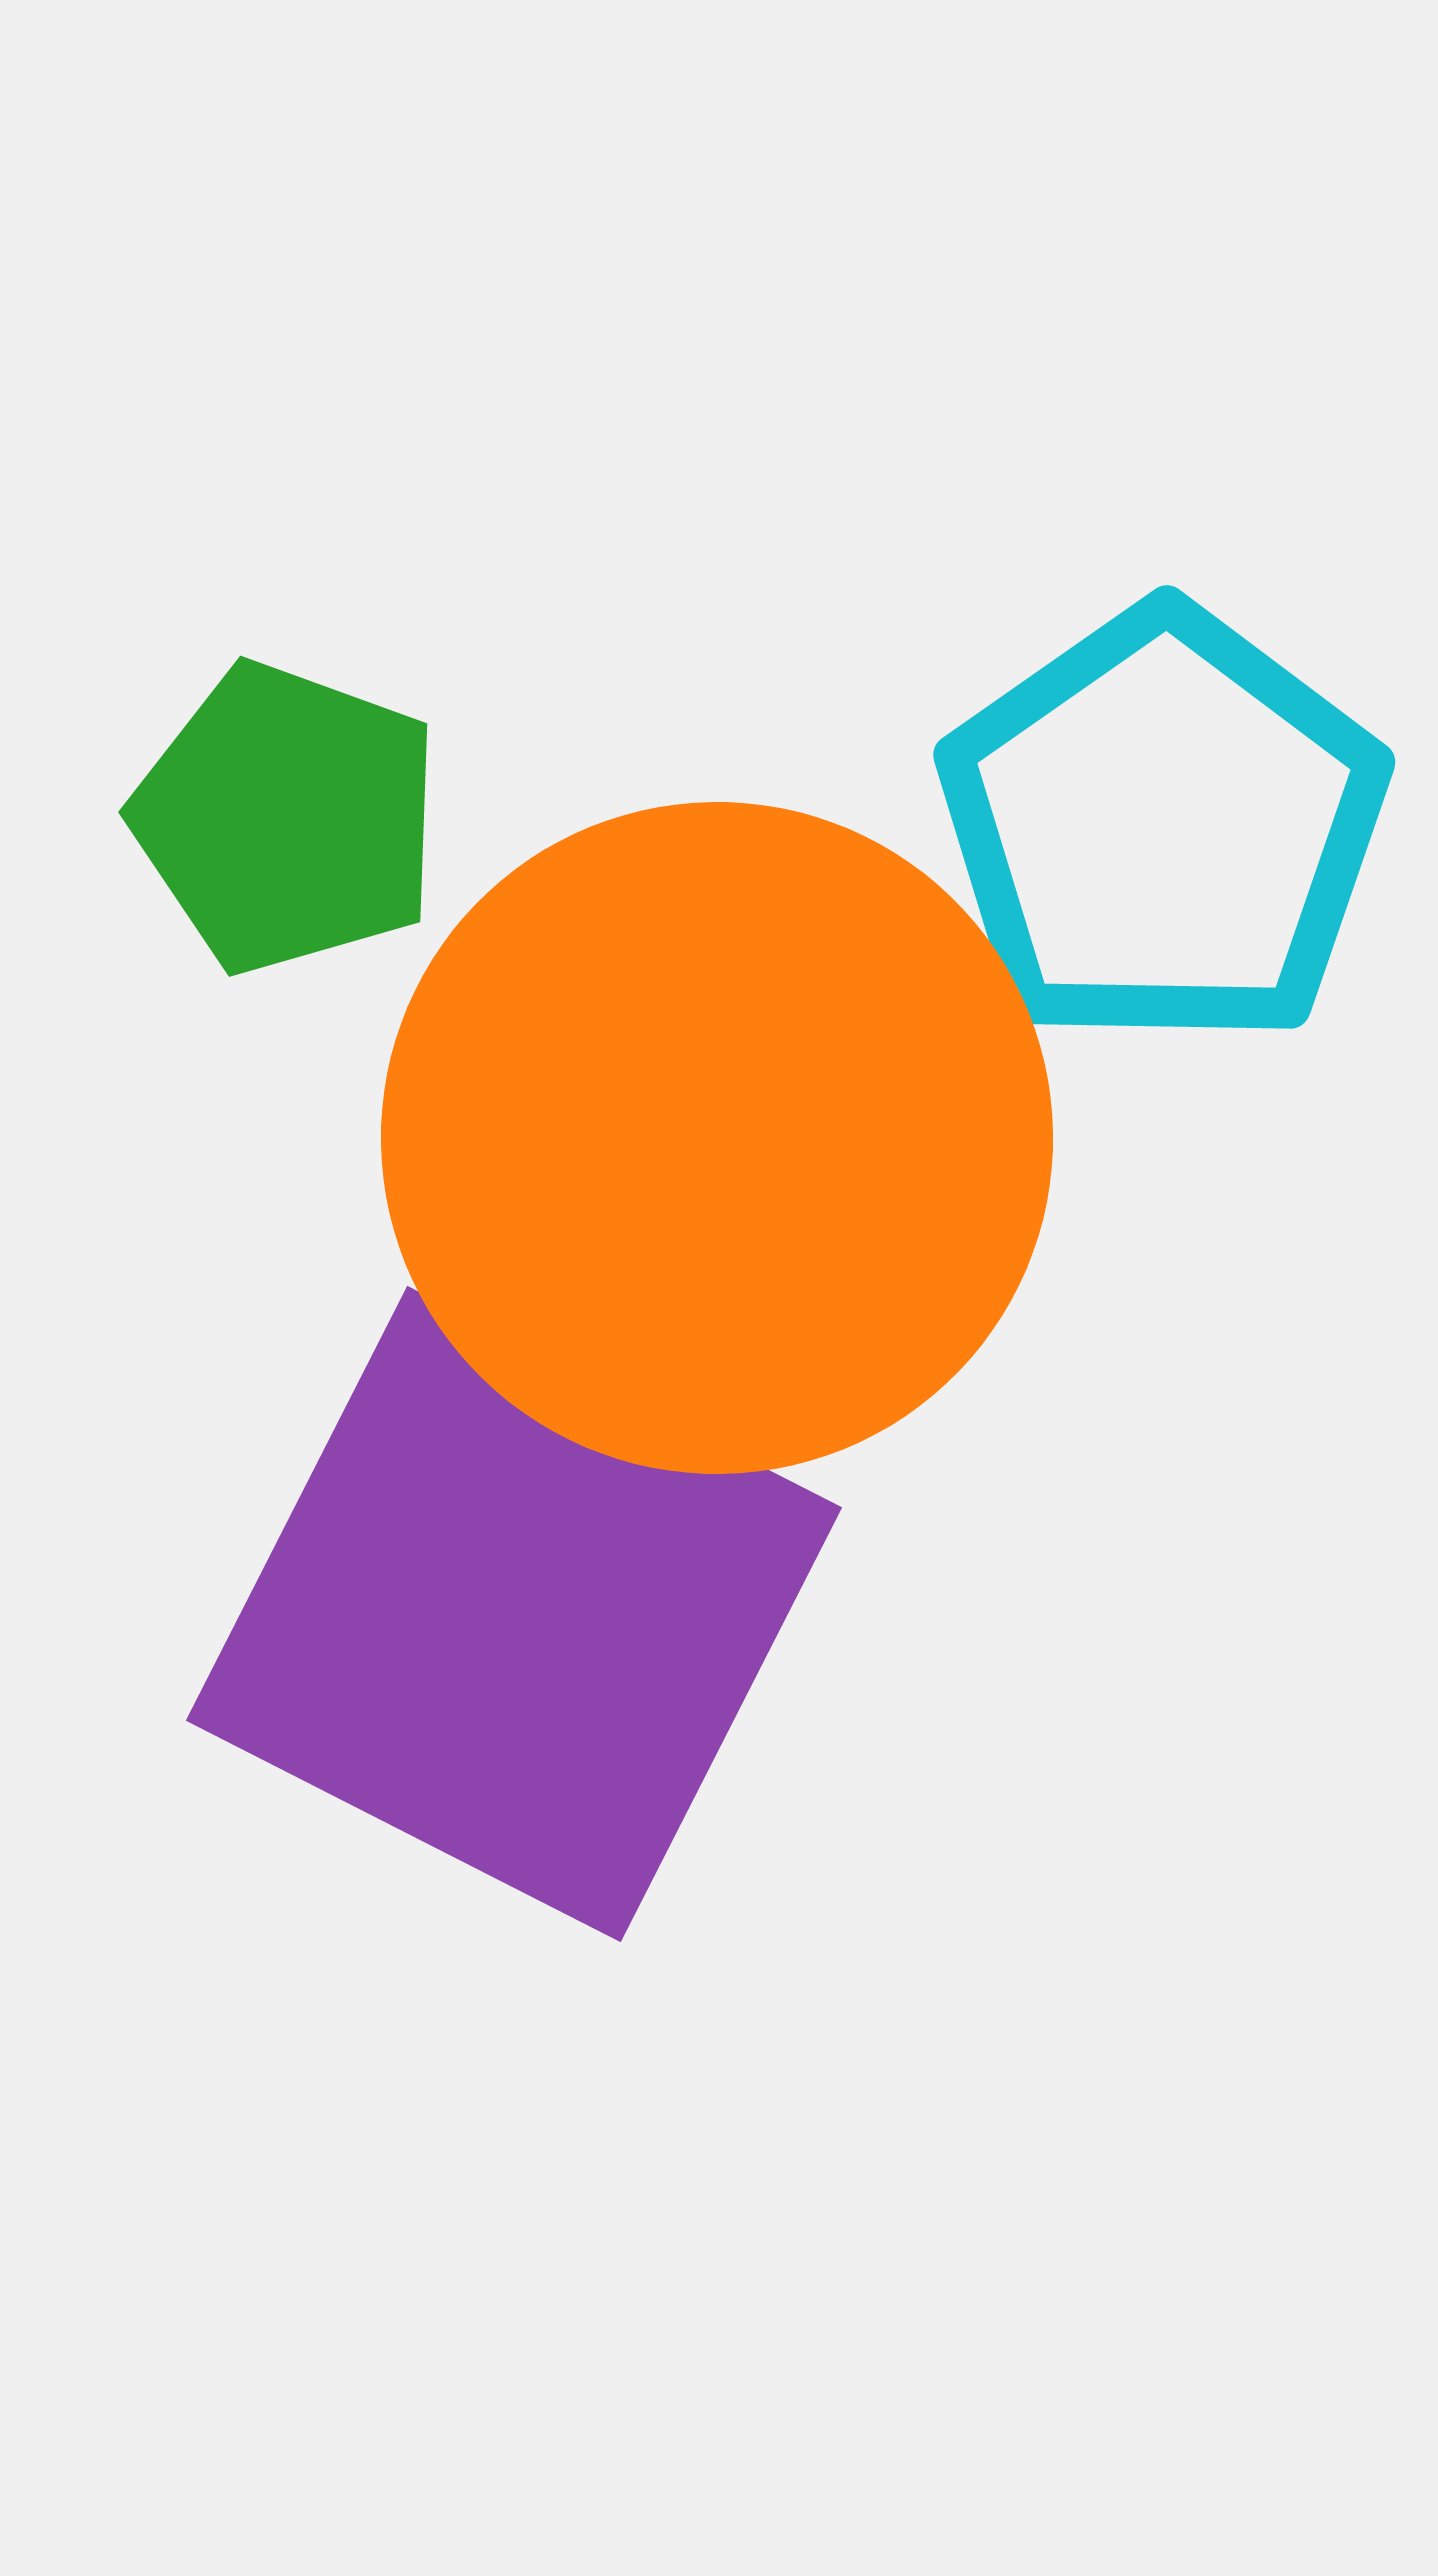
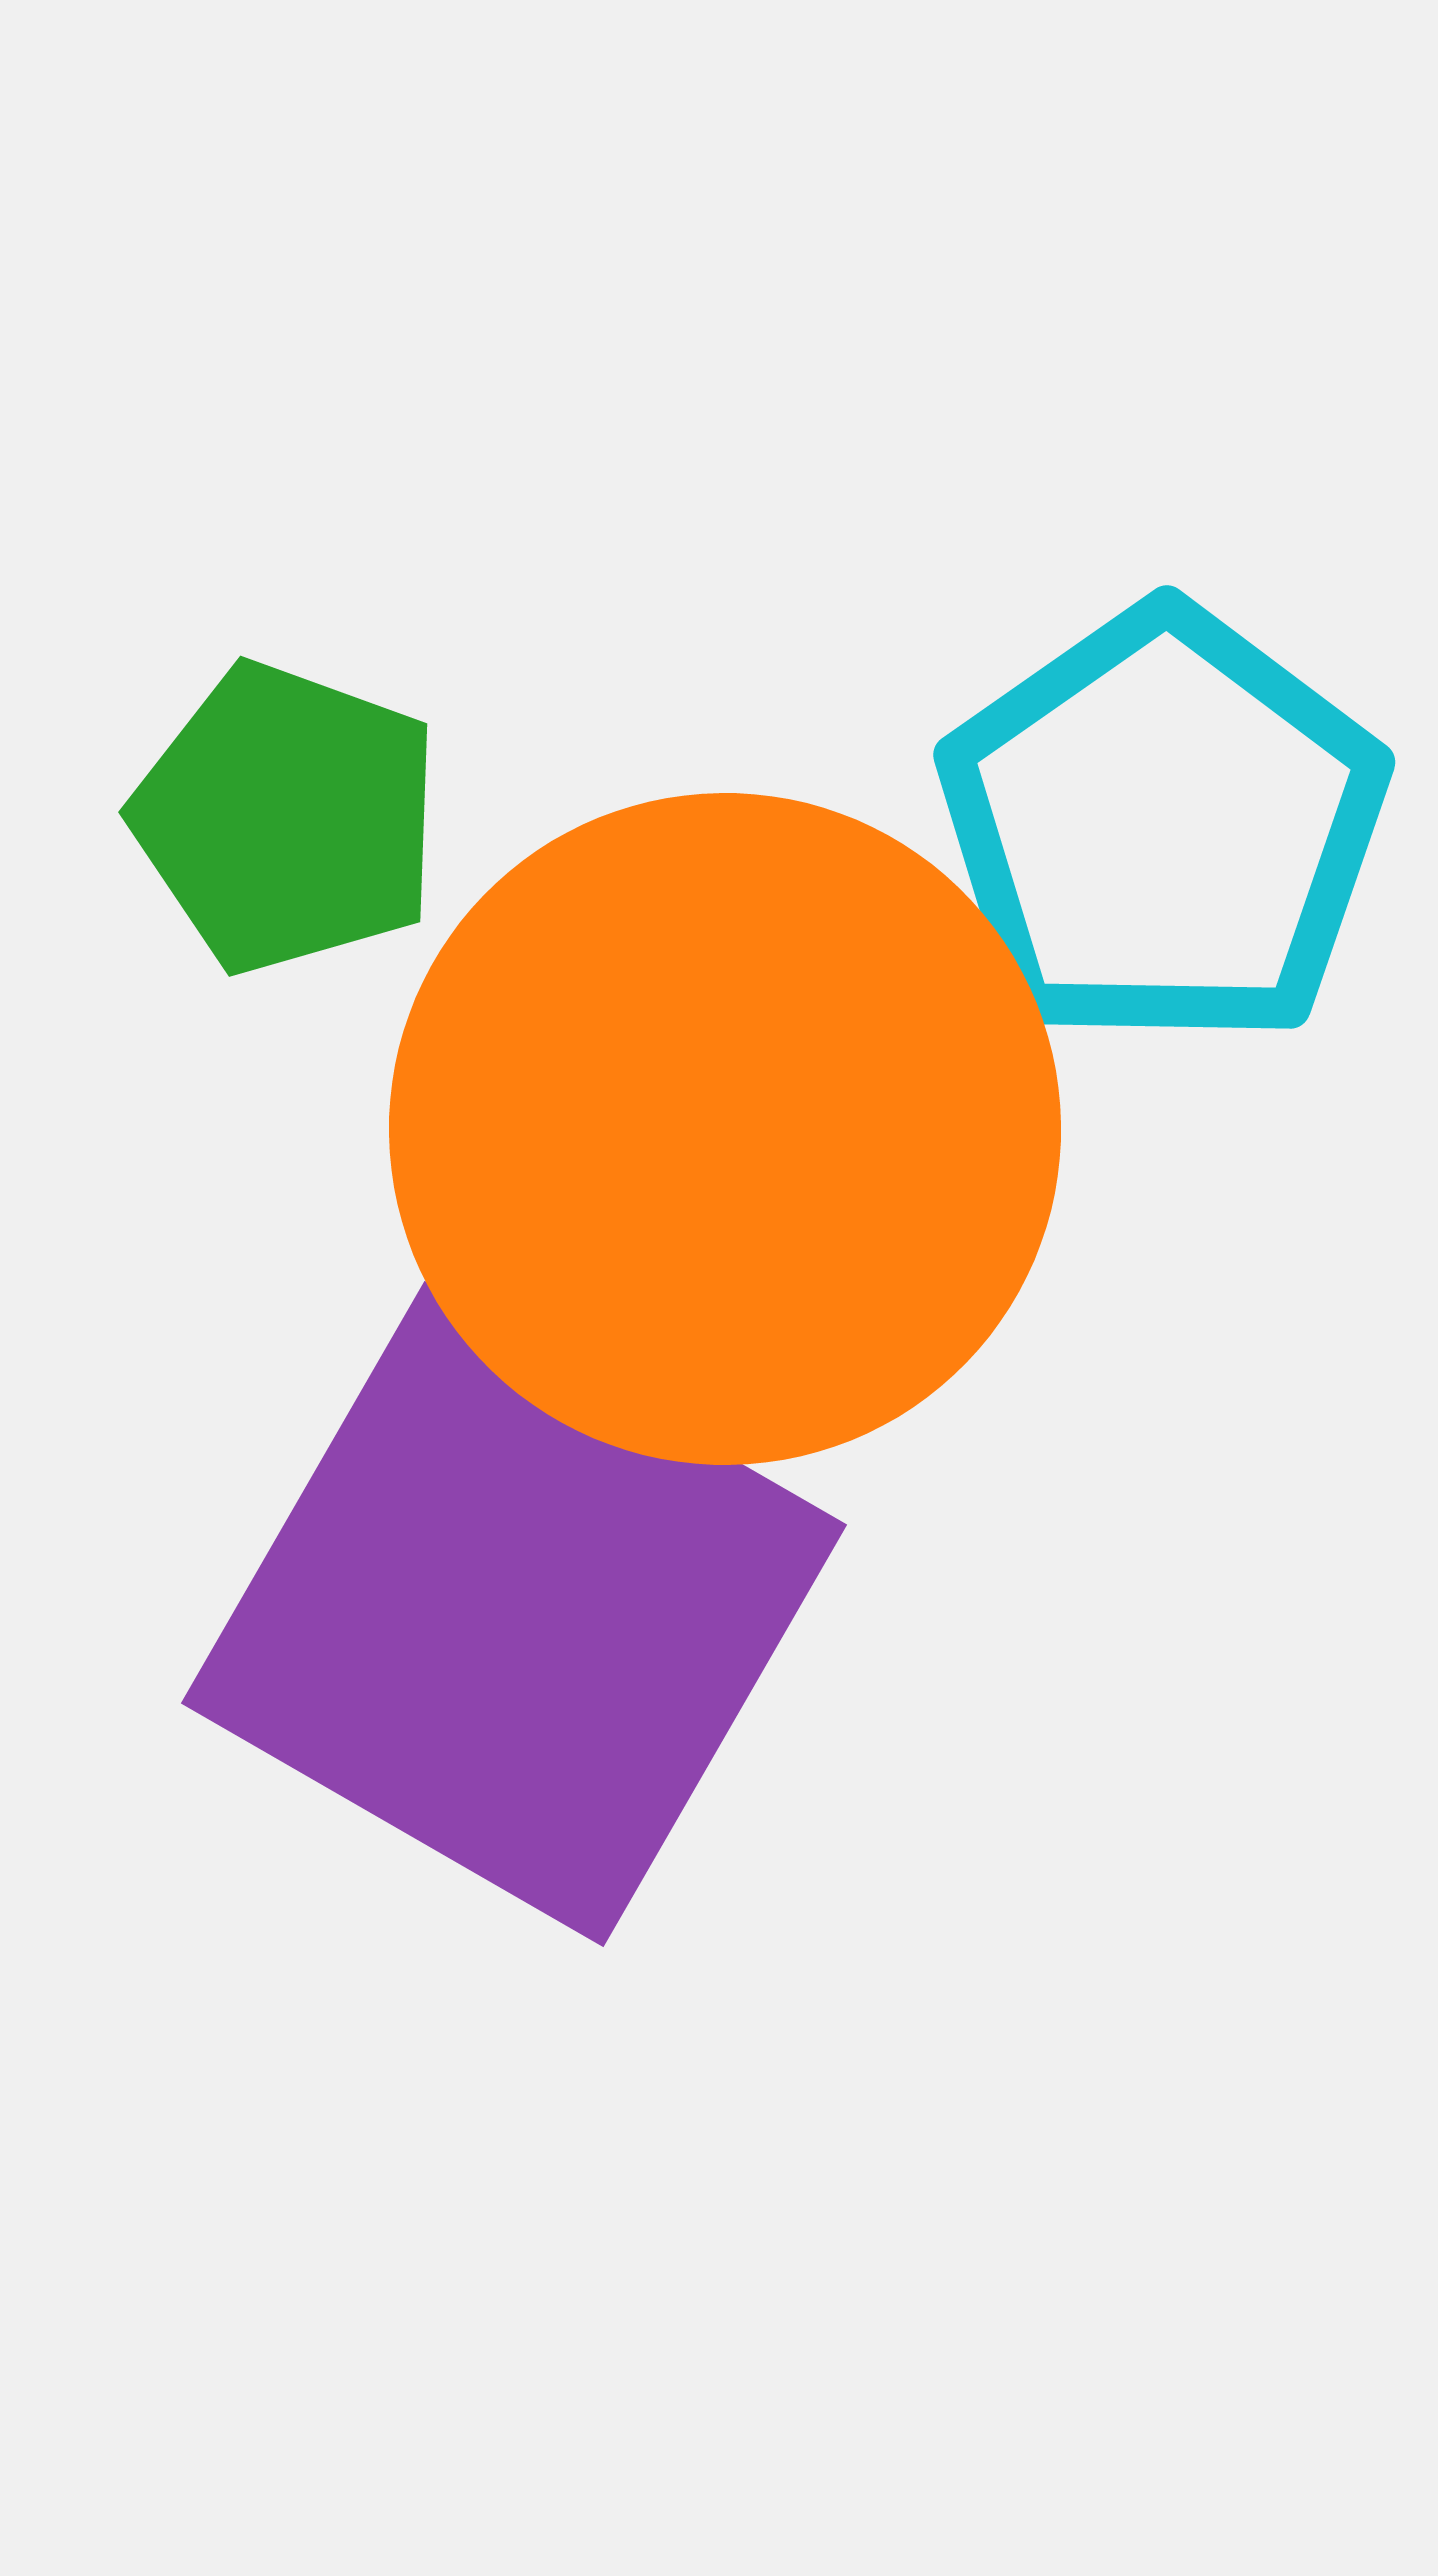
orange circle: moved 8 px right, 9 px up
purple square: rotated 3 degrees clockwise
